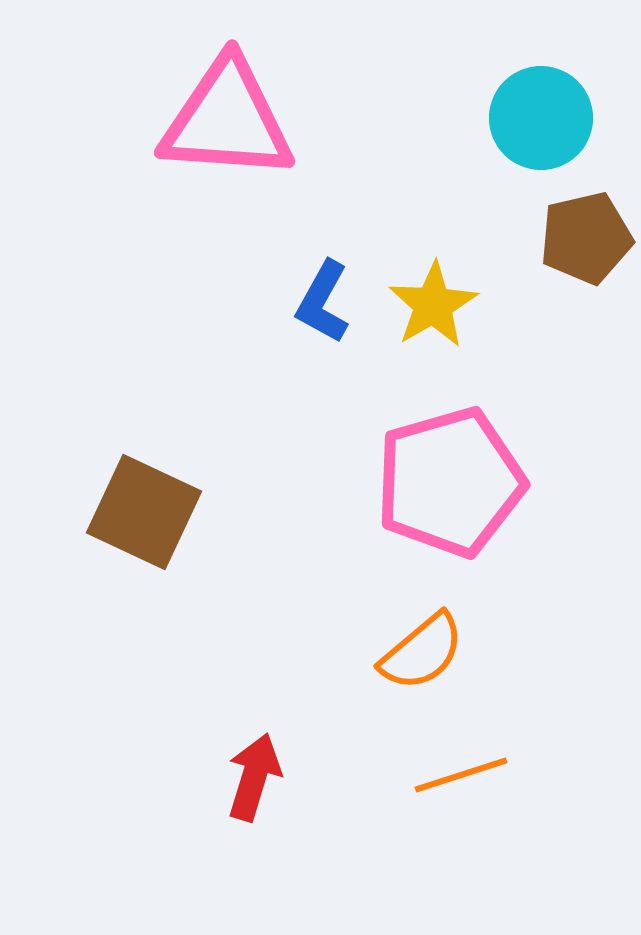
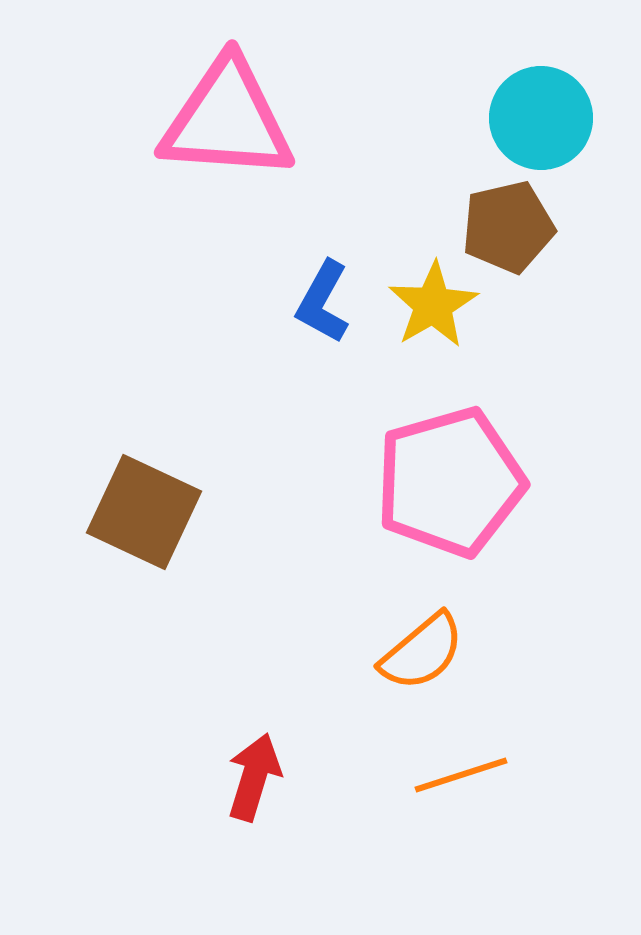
brown pentagon: moved 78 px left, 11 px up
